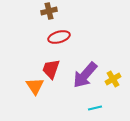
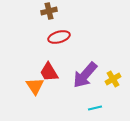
red trapezoid: moved 2 px left, 3 px down; rotated 50 degrees counterclockwise
